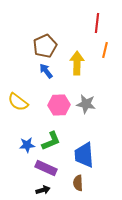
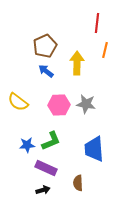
blue arrow: rotated 14 degrees counterclockwise
blue trapezoid: moved 10 px right, 6 px up
